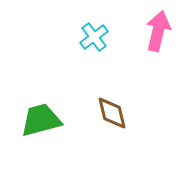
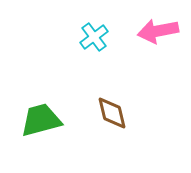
pink arrow: rotated 114 degrees counterclockwise
